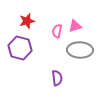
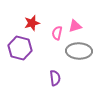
red star: moved 5 px right, 2 px down
pink semicircle: moved 2 px down
gray ellipse: moved 1 px left, 1 px down
purple semicircle: moved 2 px left
